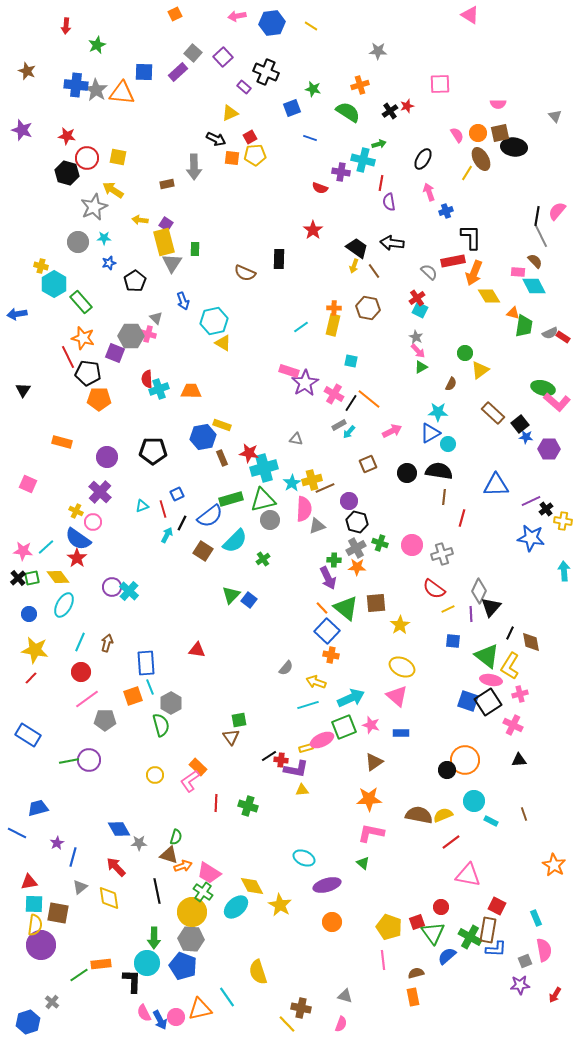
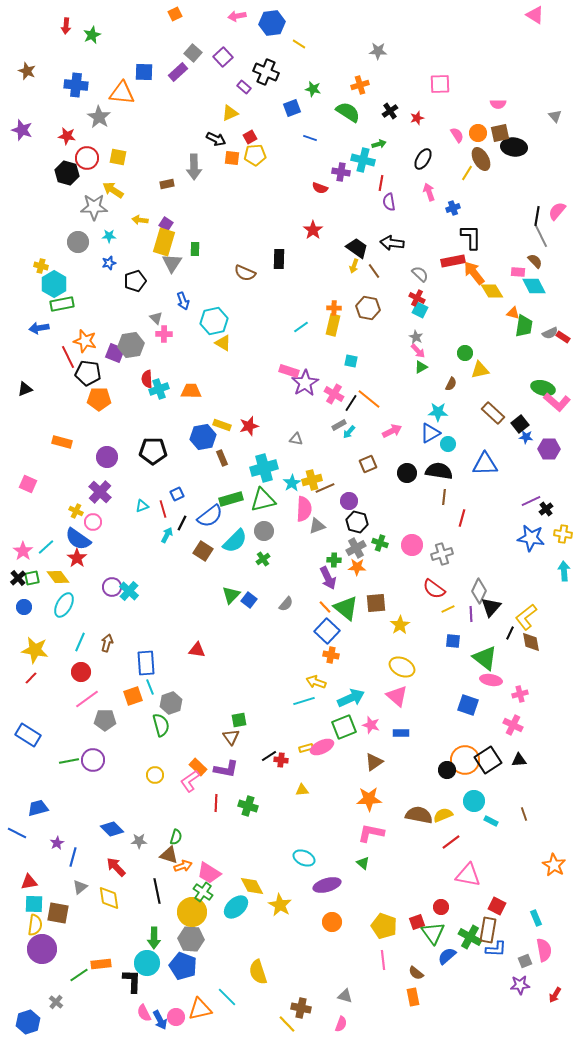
pink triangle at (470, 15): moved 65 px right
yellow line at (311, 26): moved 12 px left, 18 px down
green star at (97, 45): moved 5 px left, 10 px up
gray star at (96, 90): moved 3 px right, 27 px down
red star at (407, 106): moved 10 px right, 12 px down
gray star at (94, 207): rotated 24 degrees clockwise
blue cross at (446, 211): moved 7 px right, 3 px up
cyan star at (104, 238): moved 5 px right, 2 px up
yellow rectangle at (164, 242): rotated 32 degrees clockwise
gray semicircle at (429, 272): moved 9 px left, 2 px down
orange arrow at (474, 273): rotated 120 degrees clockwise
black pentagon at (135, 281): rotated 15 degrees clockwise
yellow diamond at (489, 296): moved 3 px right, 5 px up
red cross at (417, 298): rotated 28 degrees counterclockwise
green rectangle at (81, 302): moved 19 px left, 2 px down; rotated 60 degrees counterclockwise
blue arrow at (17, 314): moved 22 px right, 14 px down
pink cross at (148, 334): moved 16 px right; rotated 14 degrees counterclockwise
gray hexagon at (131, 336): moved 9 px down; rotated 10 degrees counterclockwise
orange star at (83, 338): moved 2 px right, 3 px down
yellow triangle at (480, 370): rotated 24 degrees clockwise
black triangle at (23, 390): moved 2 px right, 1 px up; rotated 35 degrees clockwise
red star at (249, 453): moved 27 px up; rotated 24 degrees counterclockwise
blue triangle at (496, 485): moved 11 px left, 21 px up
gray circle at (270, 520): moved 6 px left, 11 px down
yellow cross at (563, 521): moved 13 px down
pink star at (23, 551): rotated 30 degrees clockwise
orange line at (322, 608): moved 3 px right, 1 px up
blue circle at (29, 614): moved 5 px left, 7 px up
green triangle at (487, 656): moved 2 px left, 2 px down
yellow L-shape at (510, 666): moved 16 px right, 49 px up; rotated 20 degrees clockwise
gray semicircle at (286, 668): moved 64 px up
blue square at (468, 701): moved 4 px down
black square at (488, 702): moved 58 px down
gray hexagon at (171, 703): rotated 10 degrees clockwise
cyan line at (308, 705): moved 4 px left, 4 px up
pink ellipse at (322, 740): moved 7 px down
purple circle at (89, 760): moved 4 px right
purple L-shape at (296, 769): moved 70 px left
blue diamond at (119, 829): moved 7 px left; rotated 15 degrees counterclockwise
gray star at (139, 843): moved 2 px up
yellow pentagon at (389, 927): moved 5 px left, 1 px up
purple circle at (41, 945): moved 1 px right, 4 px down
brown semicircle at (416, 973): rotated 126 degrees counterclockwise
cyan line at (227, 997): rotated 10 degrees counterclockwise
gray cross at (52, 1002): moved 4 px right
